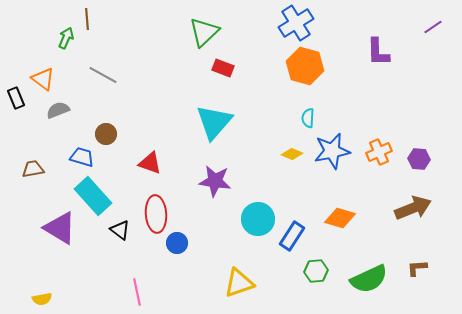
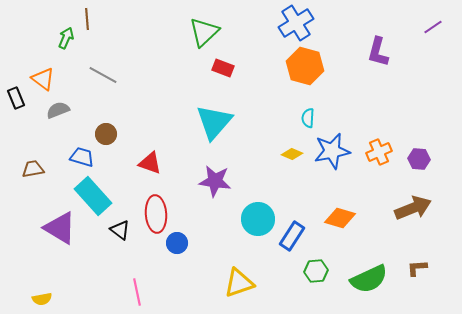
purple L-shape: rotated 16 degrees clockwise
